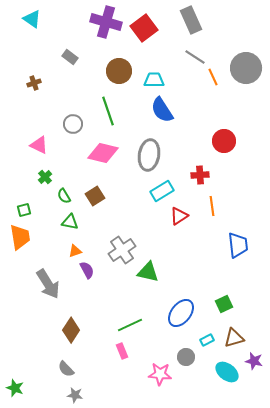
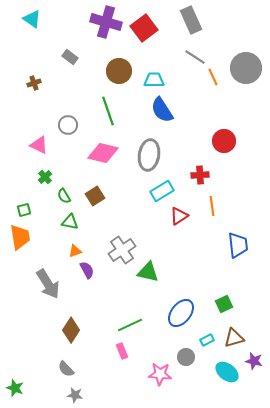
gray circle at (73, 124): moved 5 px left, 1 px down
